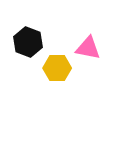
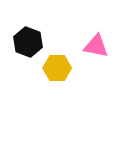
pink triangle: moved 8 px right, 2 px up
